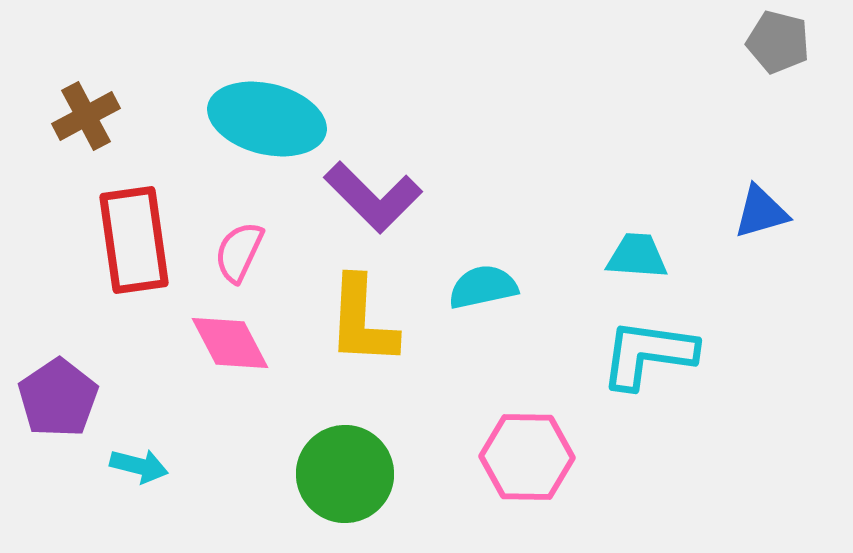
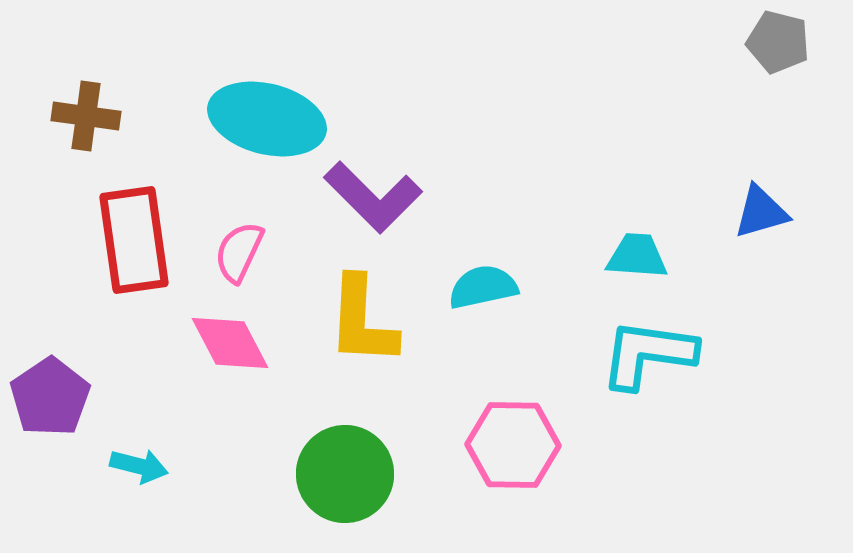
brown cross: rotated 36 degrees clockwise
purple pentagon: moved 8 px left, 1 px up
pink hexagon: moved 14 px left, 12 px up
